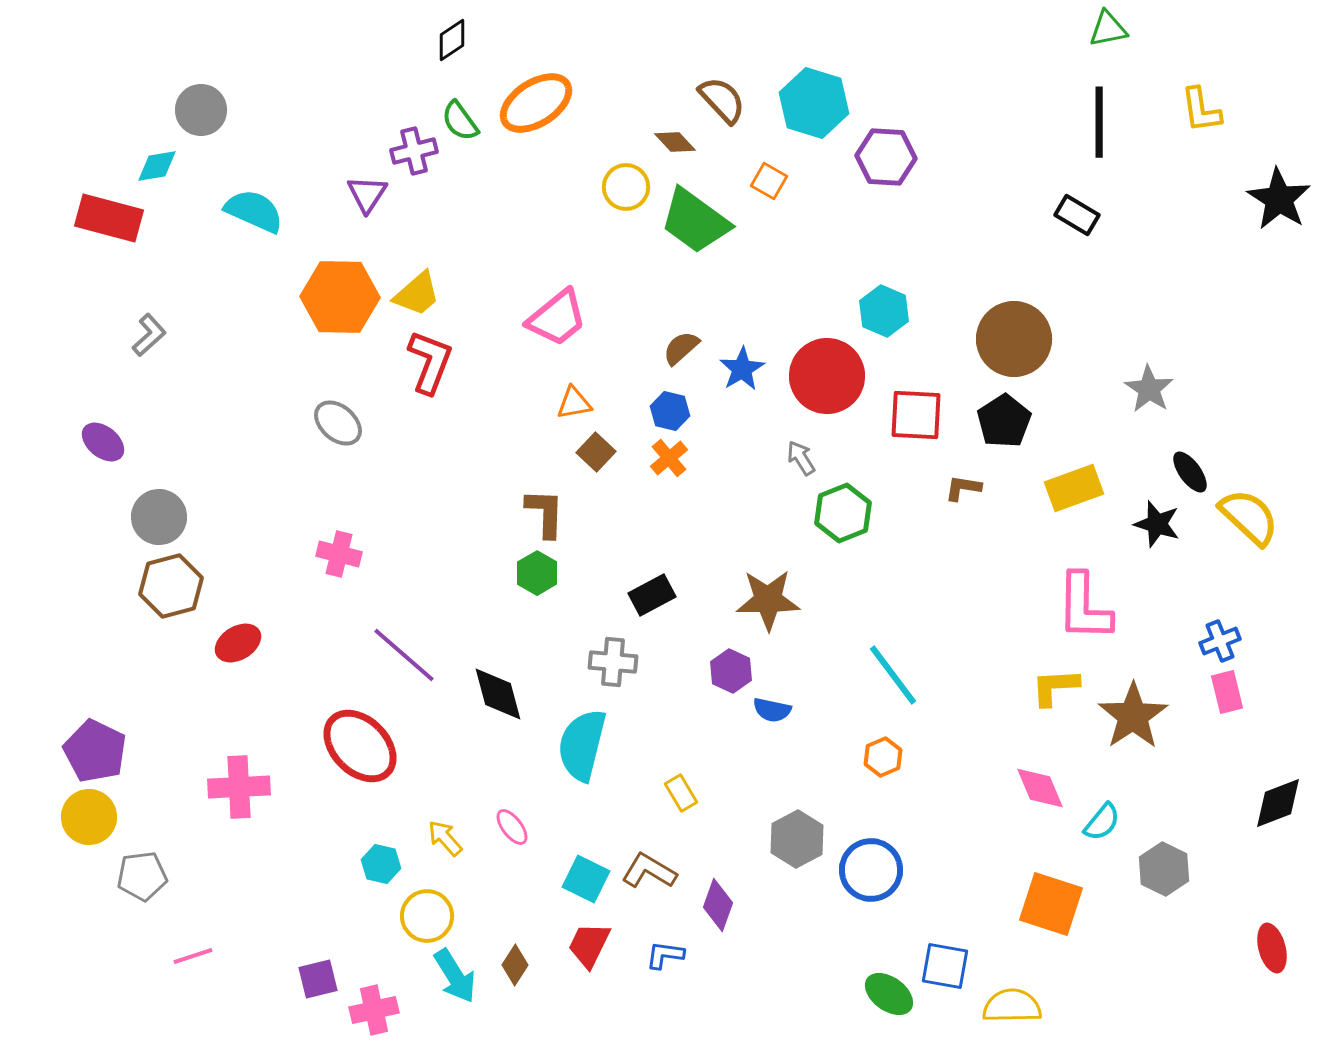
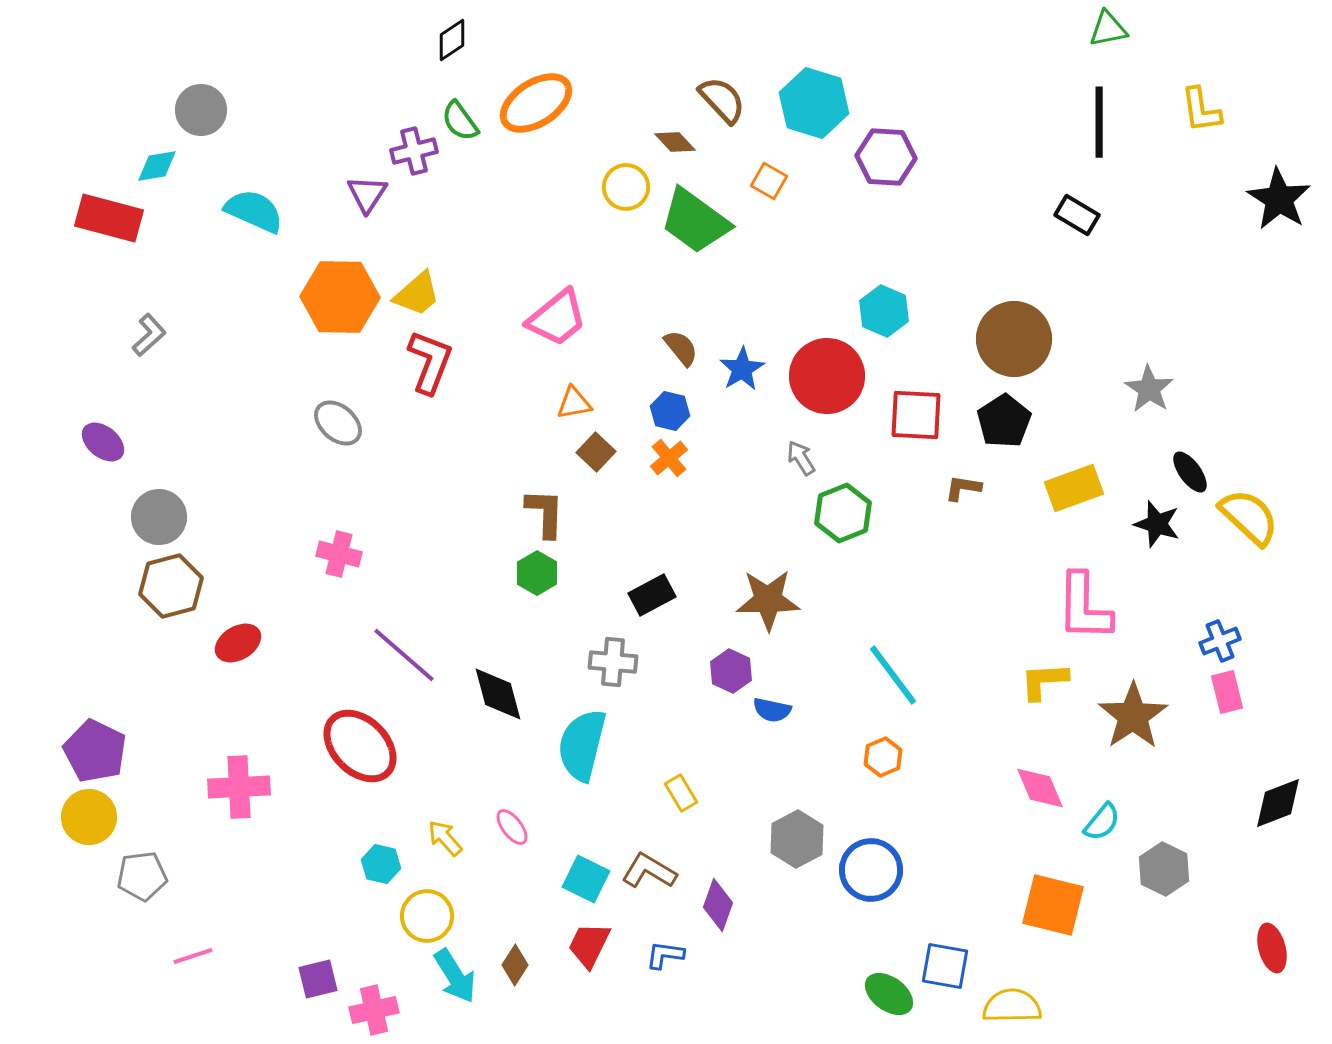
brown semicircle at (681, 348): rotated 93 degrees clockwise
yellow L-shape at (1055, 687): moved 11 px left, 6 px up
orange square at (1051, 904): moved 2 px right, 1 px down; rotated 4 degrees counterclockwise
